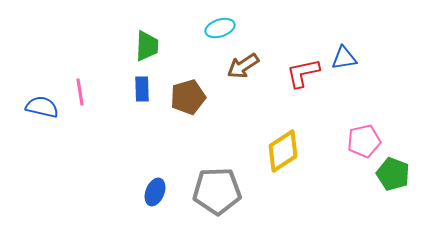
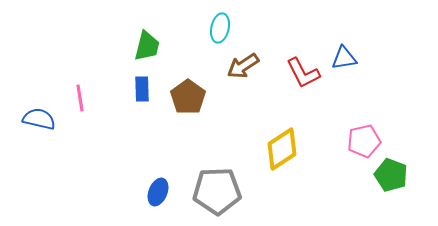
cyan ellipse: rotated 60 degrees counterclockwise
green trapezoid: rotated 12 degrees clockwise
red L-shape: rotated 105 degrees counterclockwise
pink line: moved 6 px down
brown pentagon: rotated 20 degrees counterclockwise
blue semicircle: moved 3 px left, 12 px down
yellow diamond: moved 1 px left, 2 px up
green pentagon: moved 2 px left, 1 px down
blue ellipse: moved 3 px right
